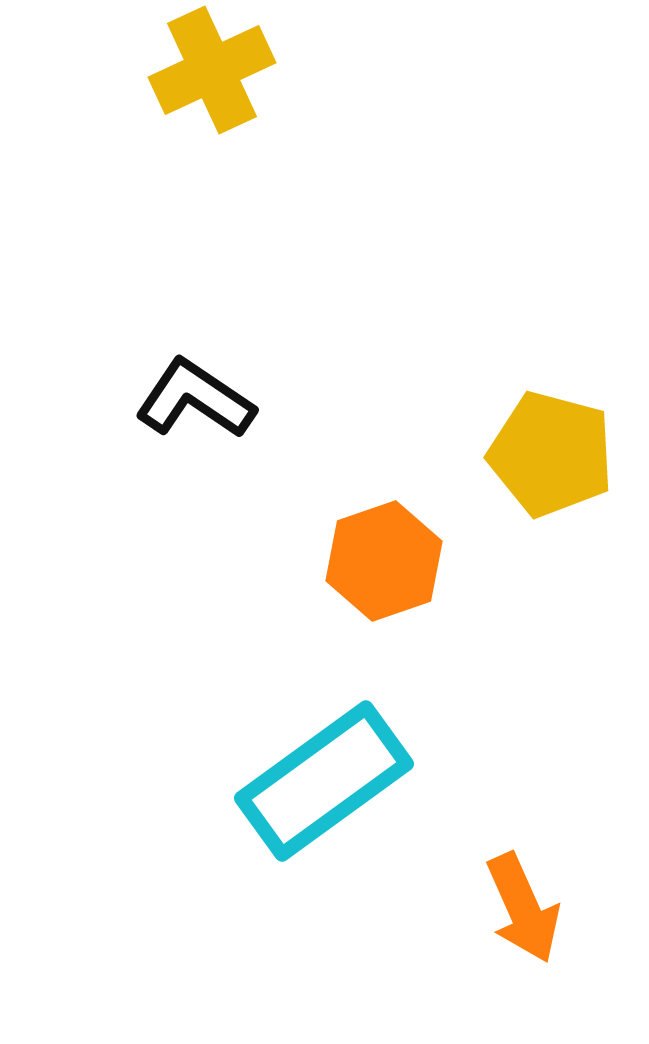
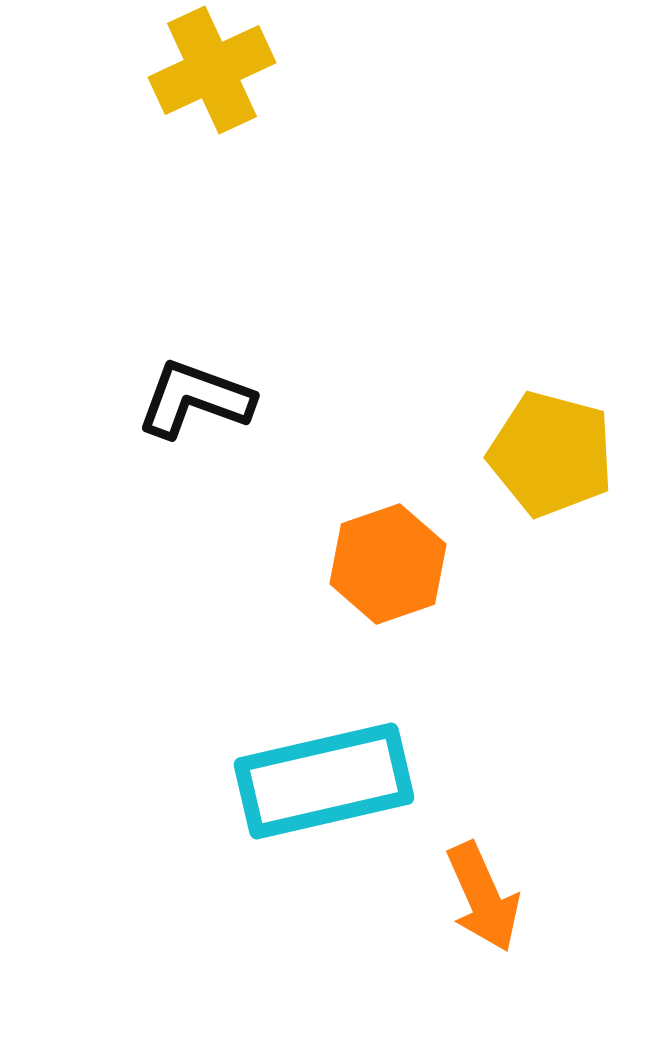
black L-shape: rotated 14 degrees counterclockwise
orange hexagon: moved 4 px right, 3 px down
cyan rectangle: rotated 23 degrees clockwise
orange arrow: moved 40 px left, 11 px up
